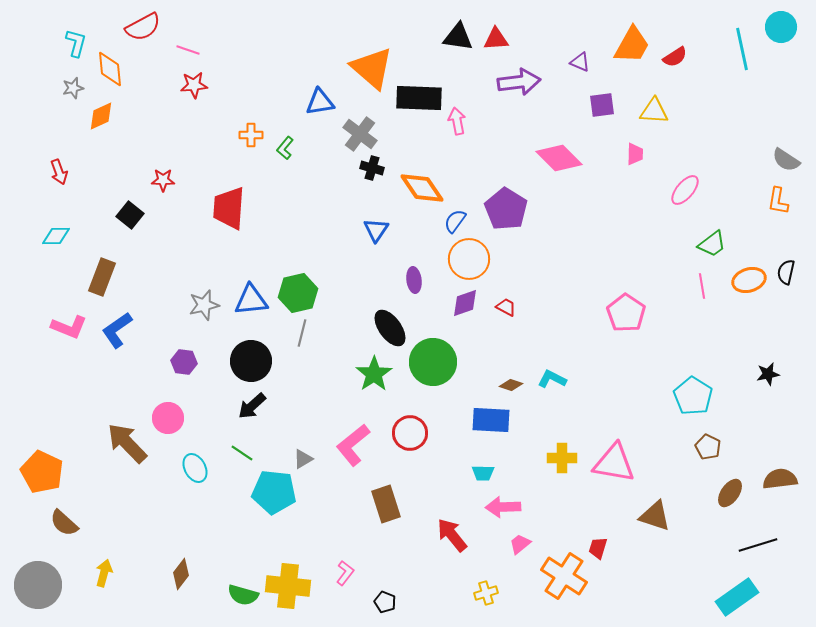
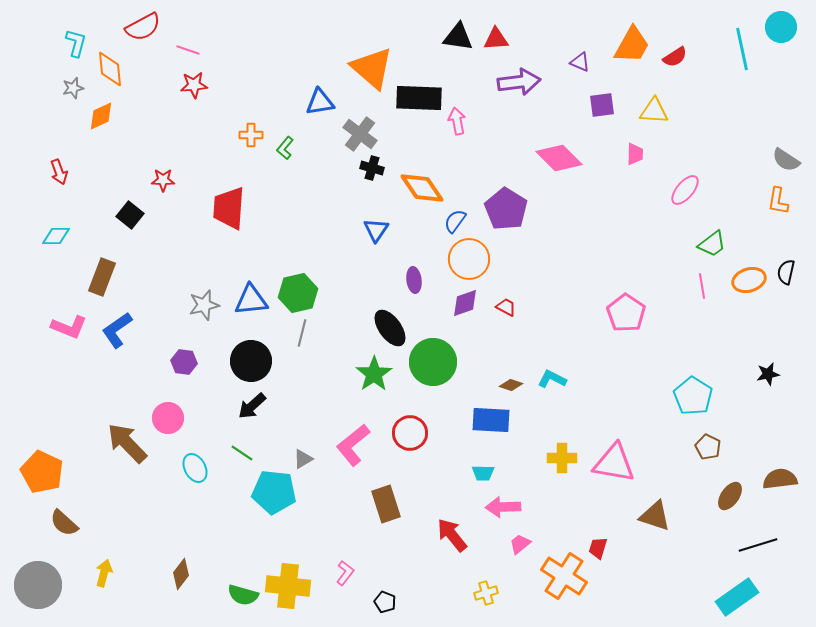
brown ellipse at (730, 493): moved 3 px down
